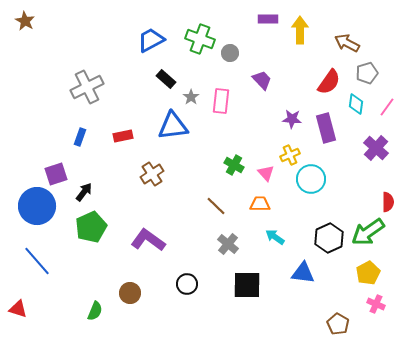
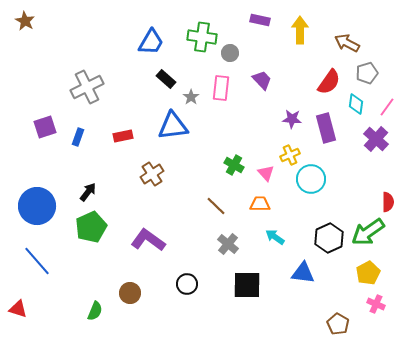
purple rectangle at (268, 19): moved 8 px left, 1 px down; rotated 12 degrees clockwise
green cross at (200, 39): moved 2 px right, 2 px up; rotated 12 degrees counterclockwise
blue trapezoid at (151, 40): moved 2 px down; rotated 148 degrees clockwise
pink rectangle at (221, 101): moved 13 px up
blue rectangle at (80, 137): moved 2 px left
purple cross at (376, 148): moved 9 px up
purple square at (56, 174): moved 11 px left, 47 px up
black arrow at (84, 192): moved 4 px right
